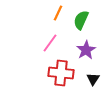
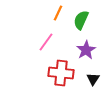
pink line: moved 4 px left, 1 px up
